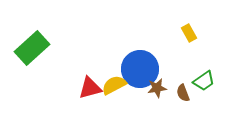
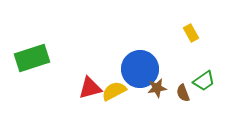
yellow rectangle: moved 2 px right
green rectangle: moved 10 px down; rotated 24 degrees clockwise
yellow semicircle: moved 6 px down
